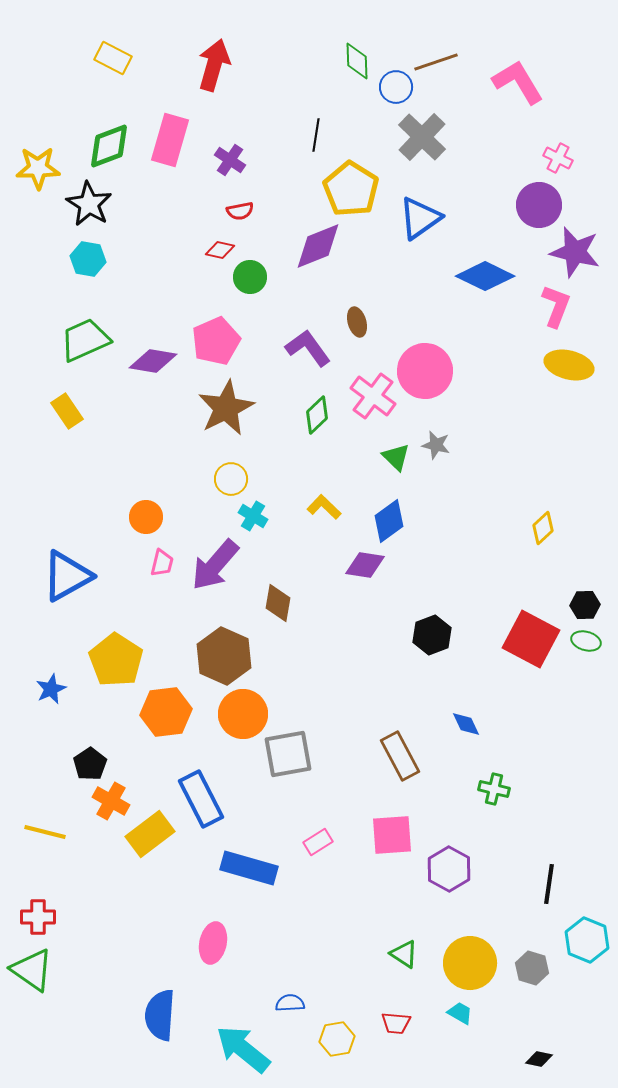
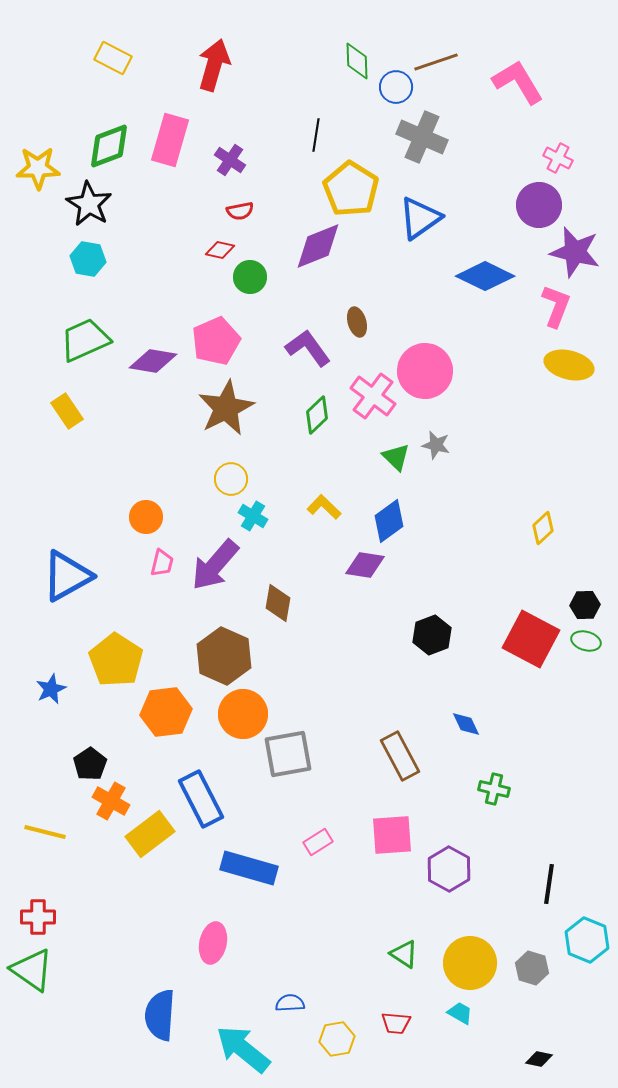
gray cross at (422, 137): rotated 21 degrees counterclockwise
